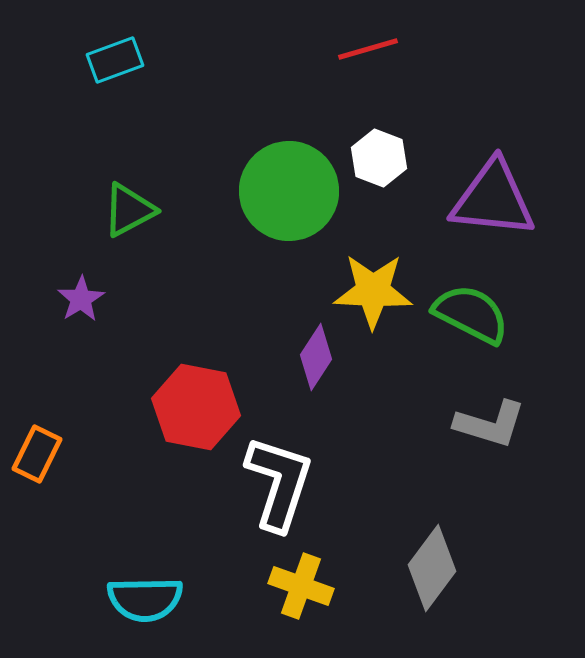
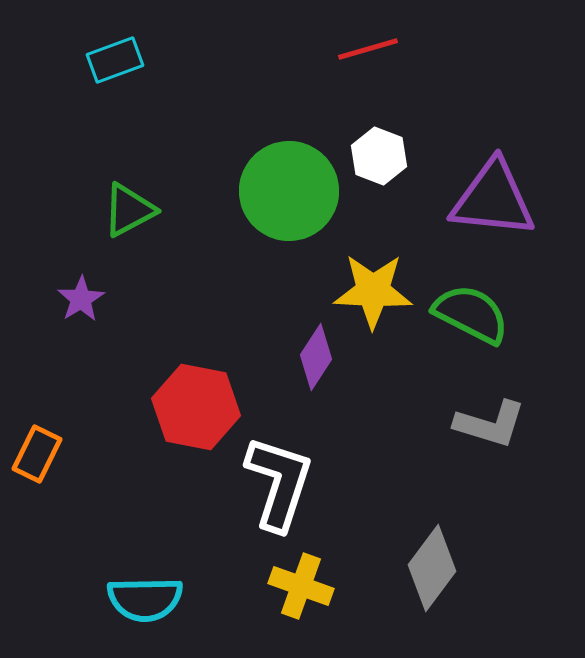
white hexagon: moved 2 px up
